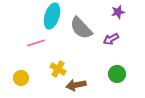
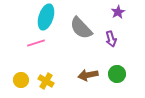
purple star: rotated 16 degrees counterclockwise
cyan ellipse: moved 6 px left, 1 px down
purple arrow: rotated 77 degrees counterclockwise
yellow cross: moved 12 px left, 12 px down
yellow circle: moved 2 px down
brown arrow: moved 12 px right, 10 px up
